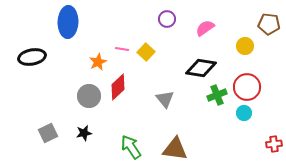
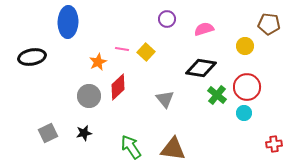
pink semicircle: moved 1 px left, 1 px down; rotated 18 degrees clockwise
green cross: rotated 30 degrees counterclockwise
brown triangle: moved 2 px left
